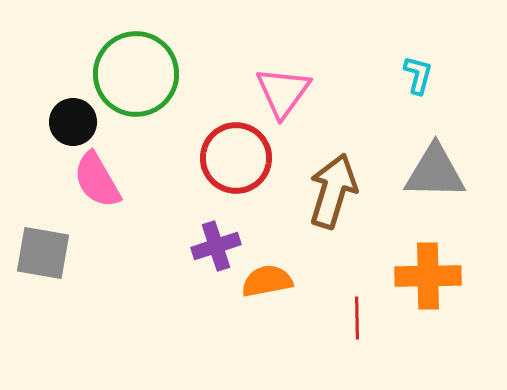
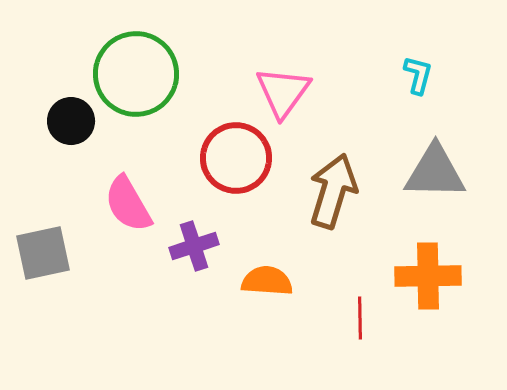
black circle: moved 2 px left, 1 px up
pink semicircle: moved 31 px right, 24 px down
purple cross: moved 22 px left
gray square: rotated 22 degrees counterclockwise
orange semicircle: rotated 15 degrees clockwise
red line: moved 3 px right
